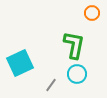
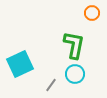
cyan square: moved 1 px down
cyan circle: moved 2 px left
